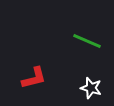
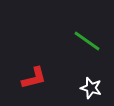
green line: rotated 12 degrees clockwise
